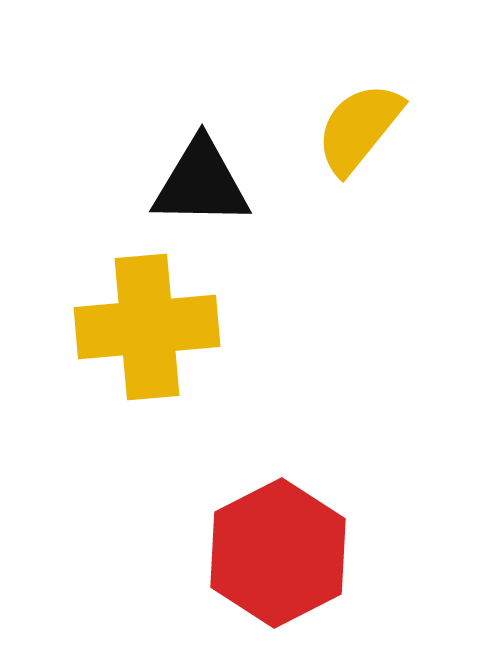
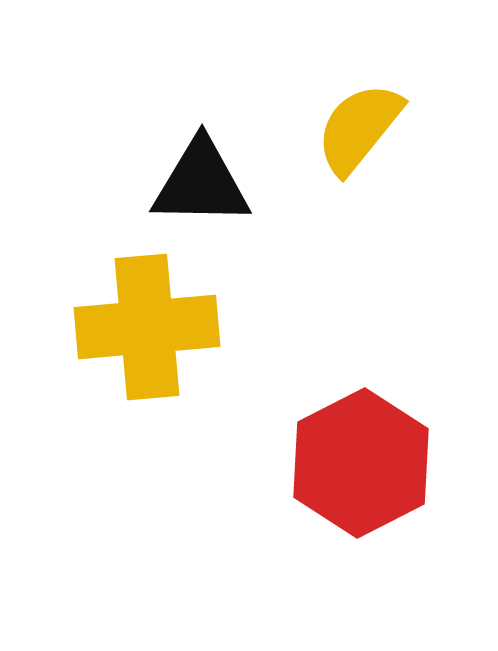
red hexagon: moved 83 px right, 90 px up
